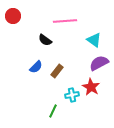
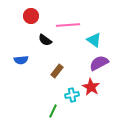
red circle: moved 18 px right
pink line: moved 3 px right, 4 px down
blue semicircle: moved 15 px left, 7 px up; rotated 40 degrees clockwise
